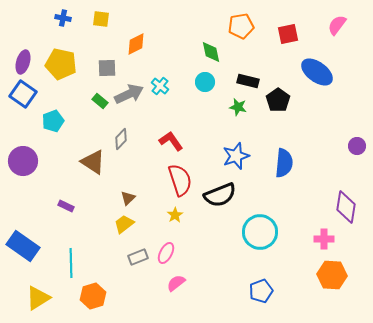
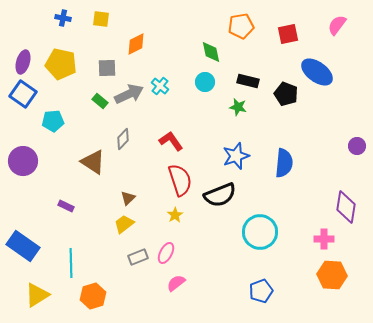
black pentagon at (278, 100): moved 8 px right, 6 px up; rotated 15 degrees counterclockwise
cyan pentagon at (53, 121): rotated 15 degrees clockwise
gray diamond at (121, 139): moved 2 px right
yellow triangle at (38, 298): moved 1 px left, 3 px up
